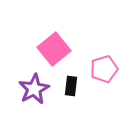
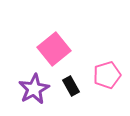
pink pentagon: moved 3 px right, 6 px down
black rectangle: rotated 36 degrees counterclockwise
